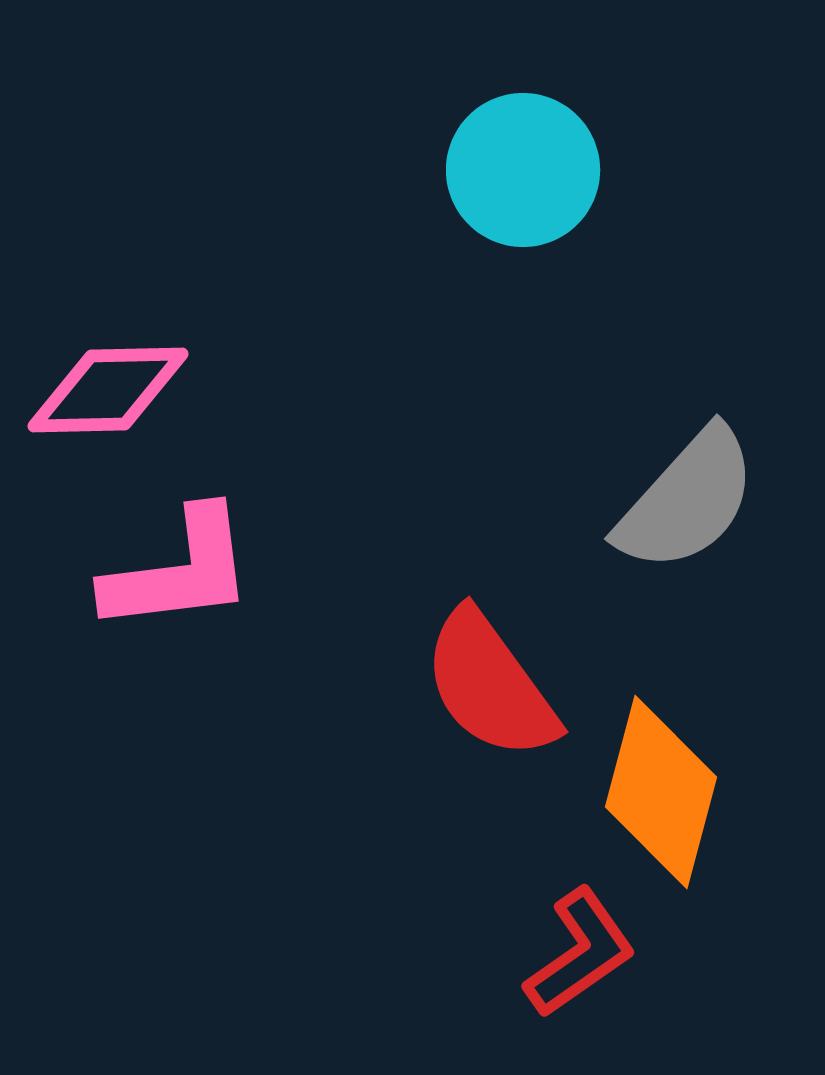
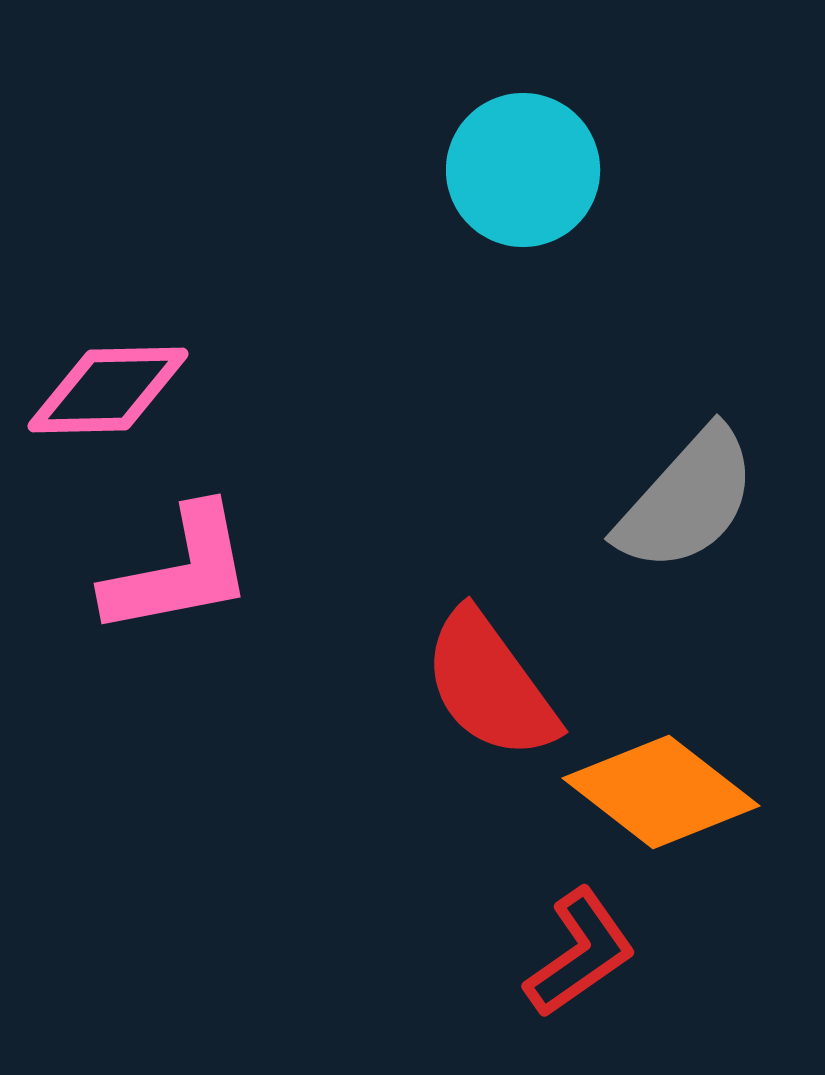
pink L-shape: rotated 4 degrees counterclockwise
orange diamond: rotated 67 degrees counterclockwise
